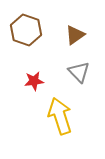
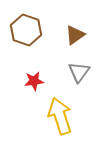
gray triangle: rotated 20 degrees clockwise
